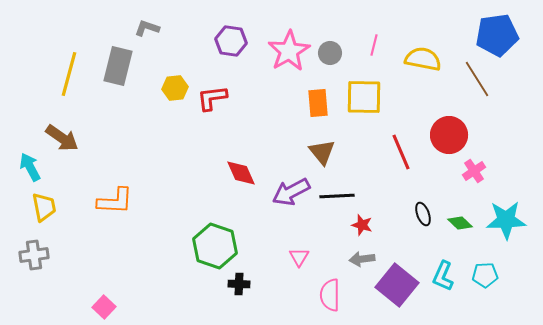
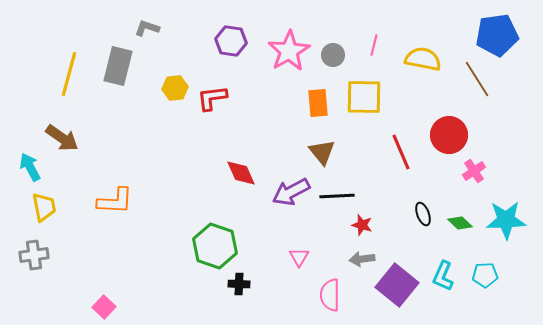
gray circle: moved 3 px right, 2 px down
